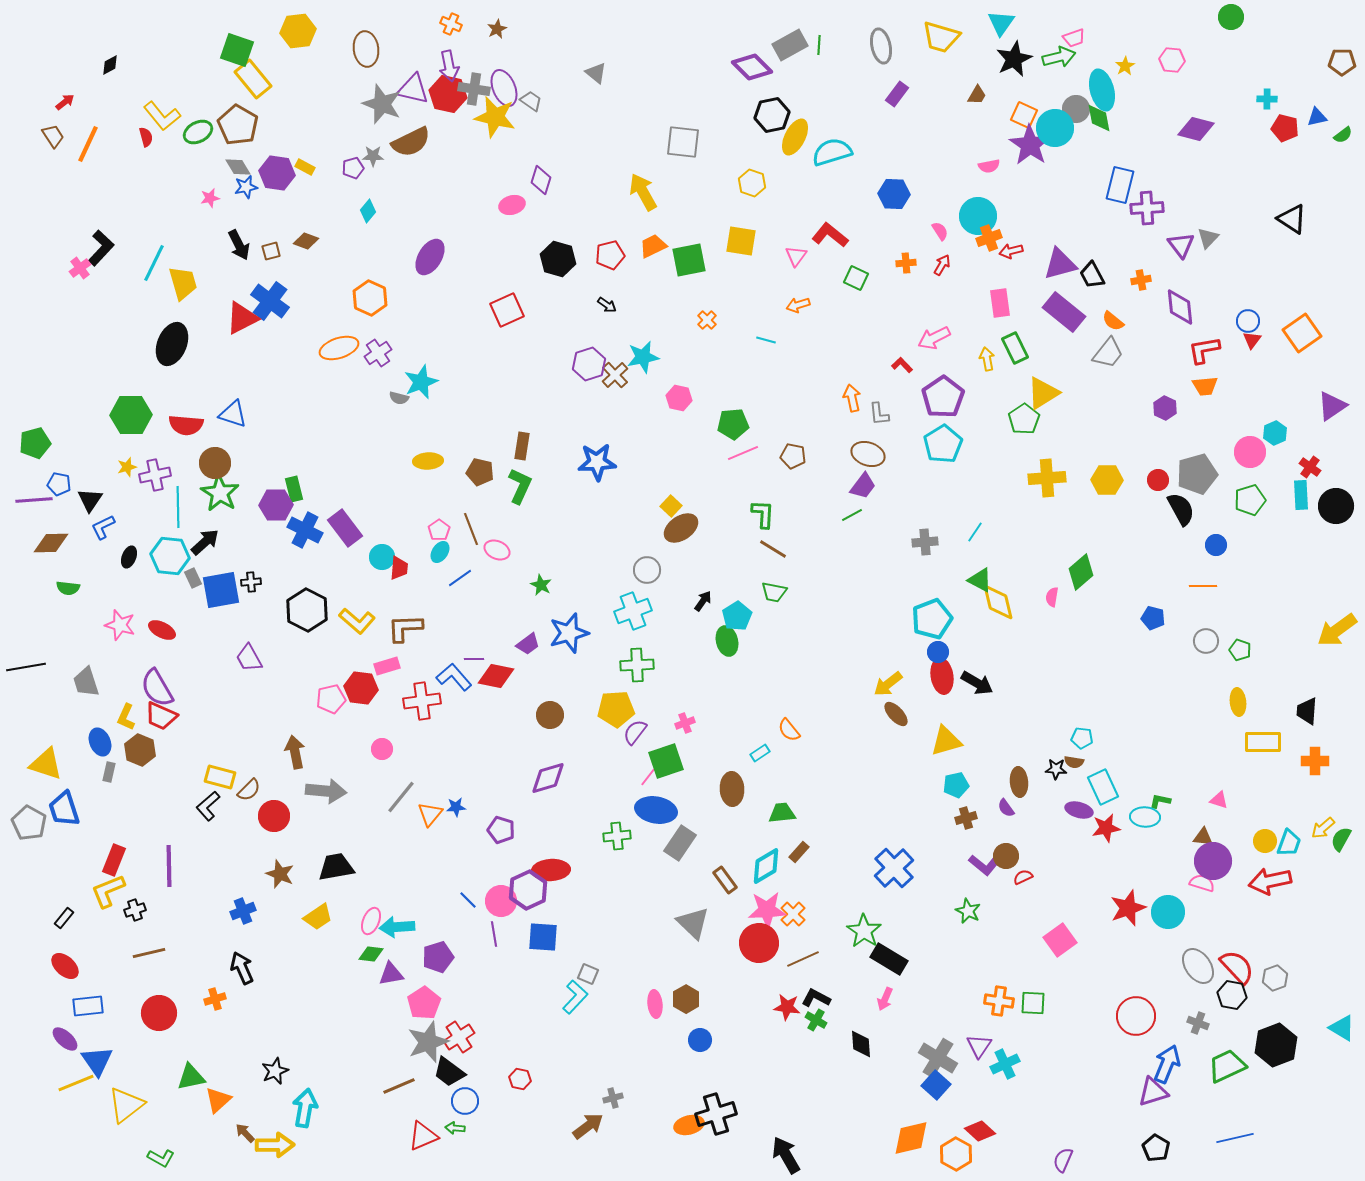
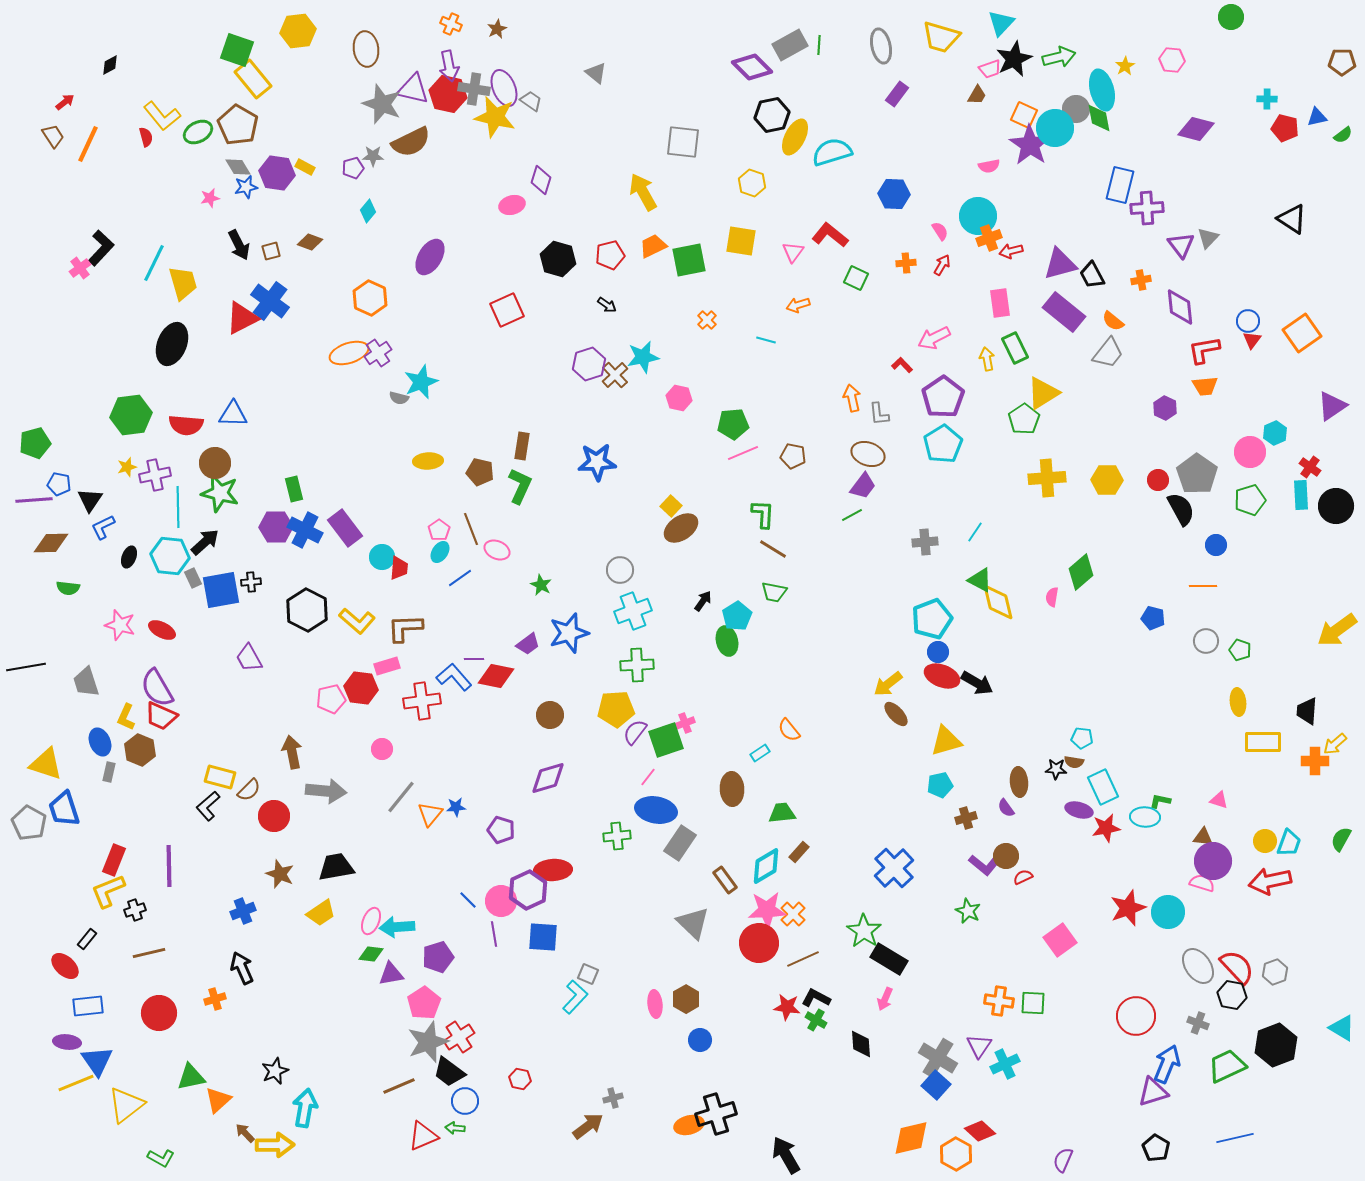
cyan triangle at (1001, 23): rotated 8 degrees clockwise
pink trapezoid at (1074, 38): moved 84 px left, 31 px down
brown diamond at (306, 241): moved 4 px right, 1 px down
pink triangle at (796, 256): moved 3 px left, 4 px up
orange ellipse at (339, 348): moved 10 px right, 5 px down
blue triangle at (233, 414): rotated 16 degrees counterclockwise
green hexagon at (131, 415): rotated 6 degrees counterclockwise
gray pentagon at (1197, 474): rotated 21 degrees counterclockwise
green star at (220, 493): rotated 18 degrees counterclockwise
purple hexagon at (276, 505): moved 22 px down
gray circle at (647, 570): moved 27 px left
red ellipse at (942, 676): rotated 60 degrees counterclockwise
brown arrow at (295, 752): moved 3 px left
green square at (666, 761): moved 21 px up
cyan pentagon at (956, 785): moved 16 px left
yellow arrow at (1323, 828): moved 12 px right, 84 px up
red ellipse at (551, 870): moved 2 px right
yellow trapezoid at (318, 917): moved 3 px right, 4 px up
black rectangle at (64, 918): moved 23 px right, 21 px down
gray hexagon at (1275, 978): moved 6 px up
purple ellipse at (65, 1039): moved 2 px right, 3 px down; rotated 36 degrees counterclockwise
